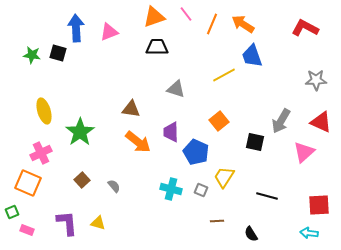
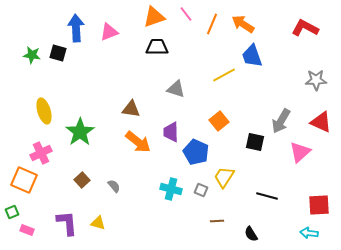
pink triangle at (304, 152): moved 4 px left
orange square at (28, 183): moved 4 px left, 3 px up
